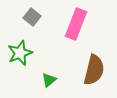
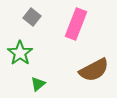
green star: rotated 15 degrees counterclockwise
brown semicircle: rotated 48 degrees clockwise
green triangle: moved 11 px left, 4 px down
